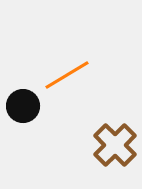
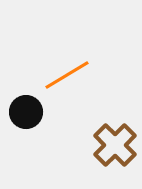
black circle: moved 3 px right, 6 px down
